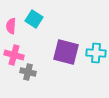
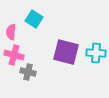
pink semicircle: moved 6 px down
